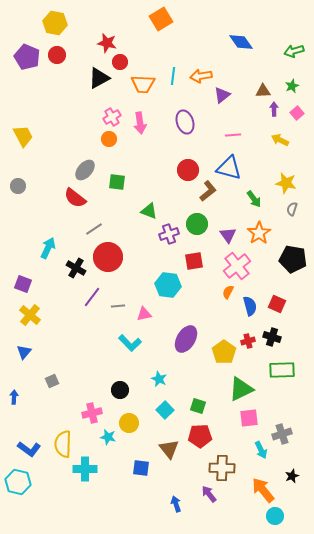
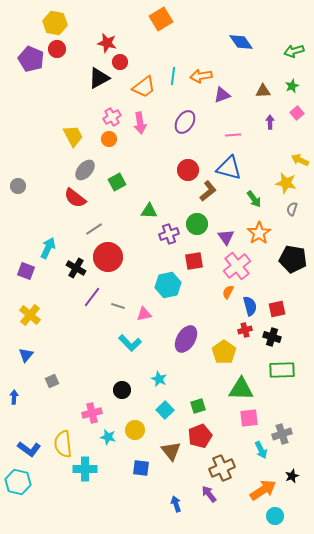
red circle at (57, 55): moved 6 px up
purple pentagon at (27, 57): moved 4 px right, 2 px down
orange trapezoid at (143, 84): moved 1 px right, 3 px down; rotated 40 degrees counterclockwise
purple triangle at (222, 95): rotated 18 degrees clockwise
purple arrow at (274, 109): moved 4 px left, 13 px down
purple ellipse at (185, 122): rotated 50 degrees clockwise
yellow trapezoid at (23, 136): moved 50 px right
yellow arrow at (280, 140): moved 20 px right, 20 px down
green square at (117, 182): rotated 36 degrees counterclockwise
green triangle at (149, 211): rotated 18 degrees counterclockwise
purple triangle at (228, 235): moved 2 px left, 2 px down
purple square at (23, 284): moved 3 px right, 13 px up
cyan hexagon at (168, 285): rotated 20 degrees counterclockwise
red square at (277, 304): moved 5 px down; rotated 36 degrees counterclockwise
gray line at (118, 306): rotated 24 degrees clockwise
red cross at (248, 341): moved 3 px left, 11 px up
blue triangle at (24, 352): moved 2 px right, 3 px down
green triangle at (241, 389): rotated 28 degrees clockwise
black circle at (120, 390): moved 2 px right
green square at (198, 406): rotated 35 degrees counterclockwise
yellow circle at (129, 423): moved 6 px right, 7 px down
red pentagon at (200, 436): rotated 20 degrees counterclockwise
yellow semicircle at (63, 444): rotated 8 degrees counterclockwise
brown triangle at (169, 449): moved 2 px right, 2 px down
brown cross at (222, 468): rotated 25 degrees counterclockwise
orange arrow at (263, 490): rotated 96 degrees clockwise
